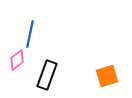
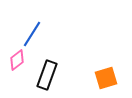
blue line: moved 2 px right; rotated 20 degrees clockwise
orange square: moved 1 px left, 2 px down
